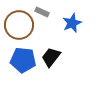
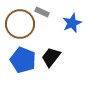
brown circle: moved 1 px right, 1 px up
blue pentagon: rotated 15 degrees clockwise
